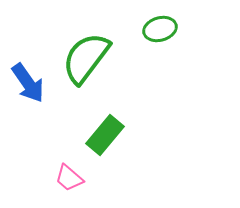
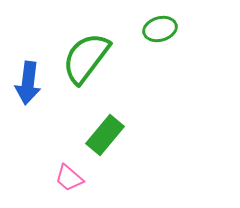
blue arrow: rotated 42 degrees clockwise
